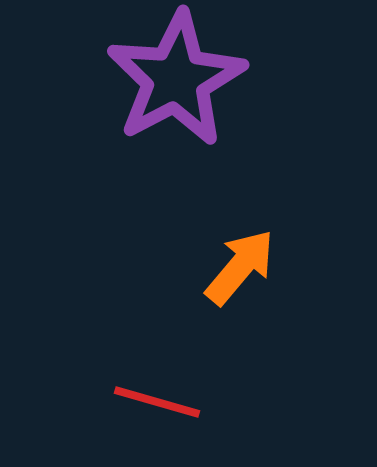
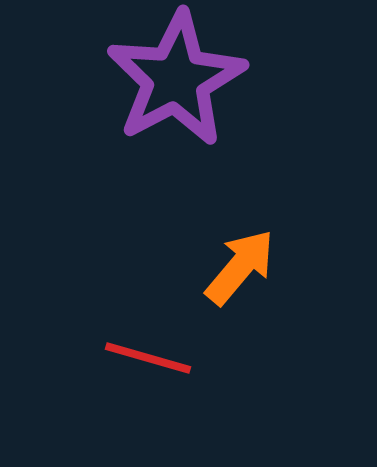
red line: moved 9 px left, 44 px up
